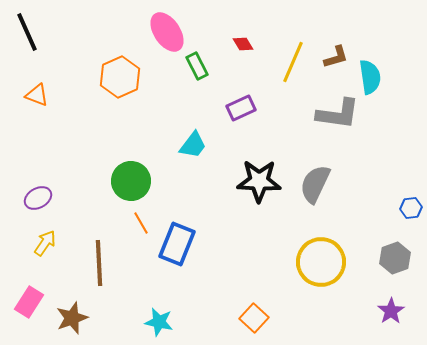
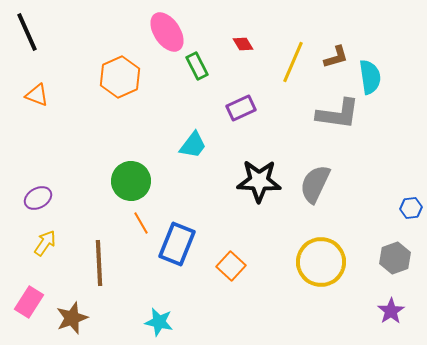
orange square: moved 23 px left, 52 px up
